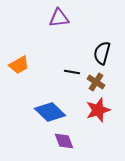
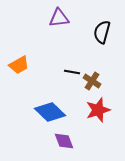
black semicircle: moved 21 px up
brown cross: moved 4 px left, 1 px up
